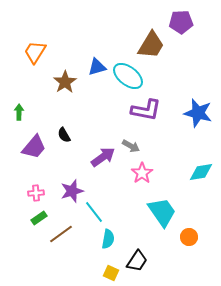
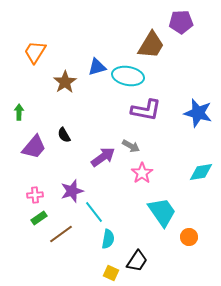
cyan ellipse: rotated 28 degrees counterclockwise
pink cross: moved 1 px left, 2 px down
